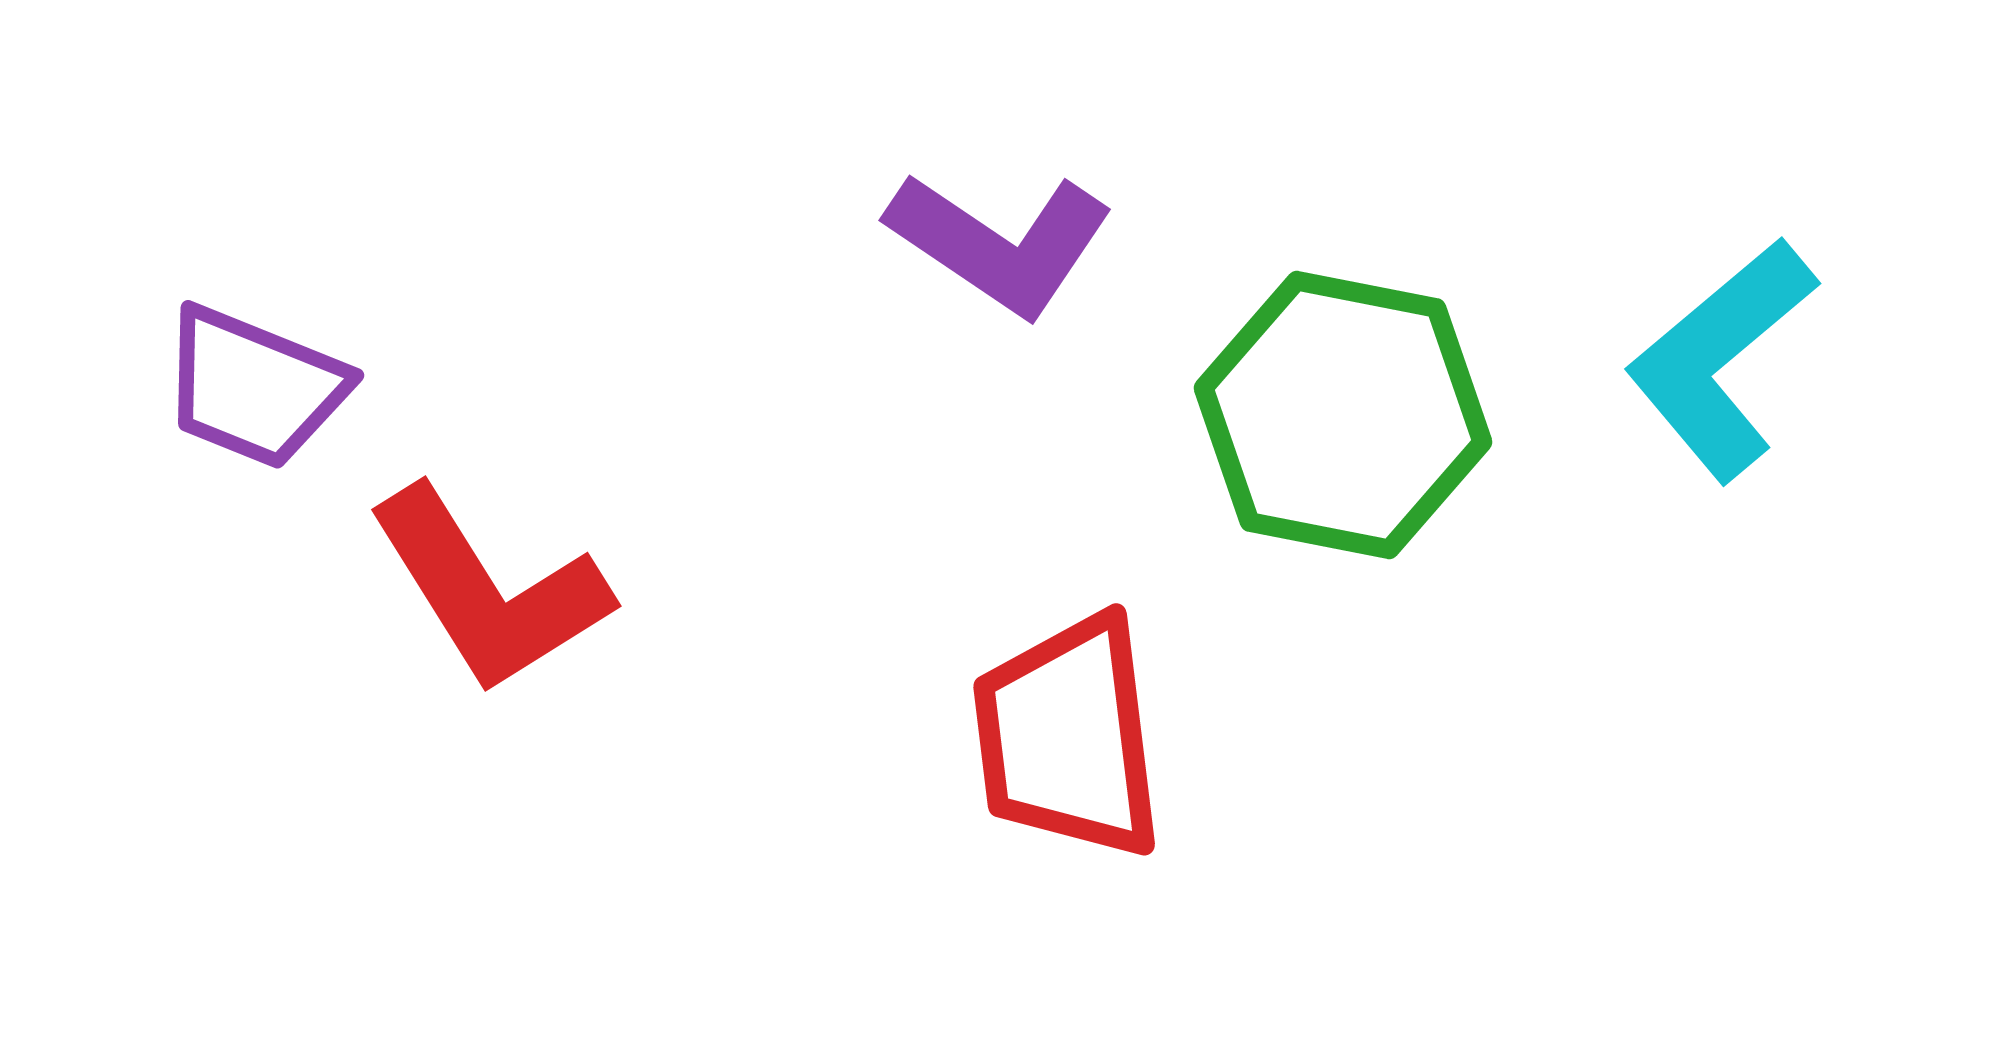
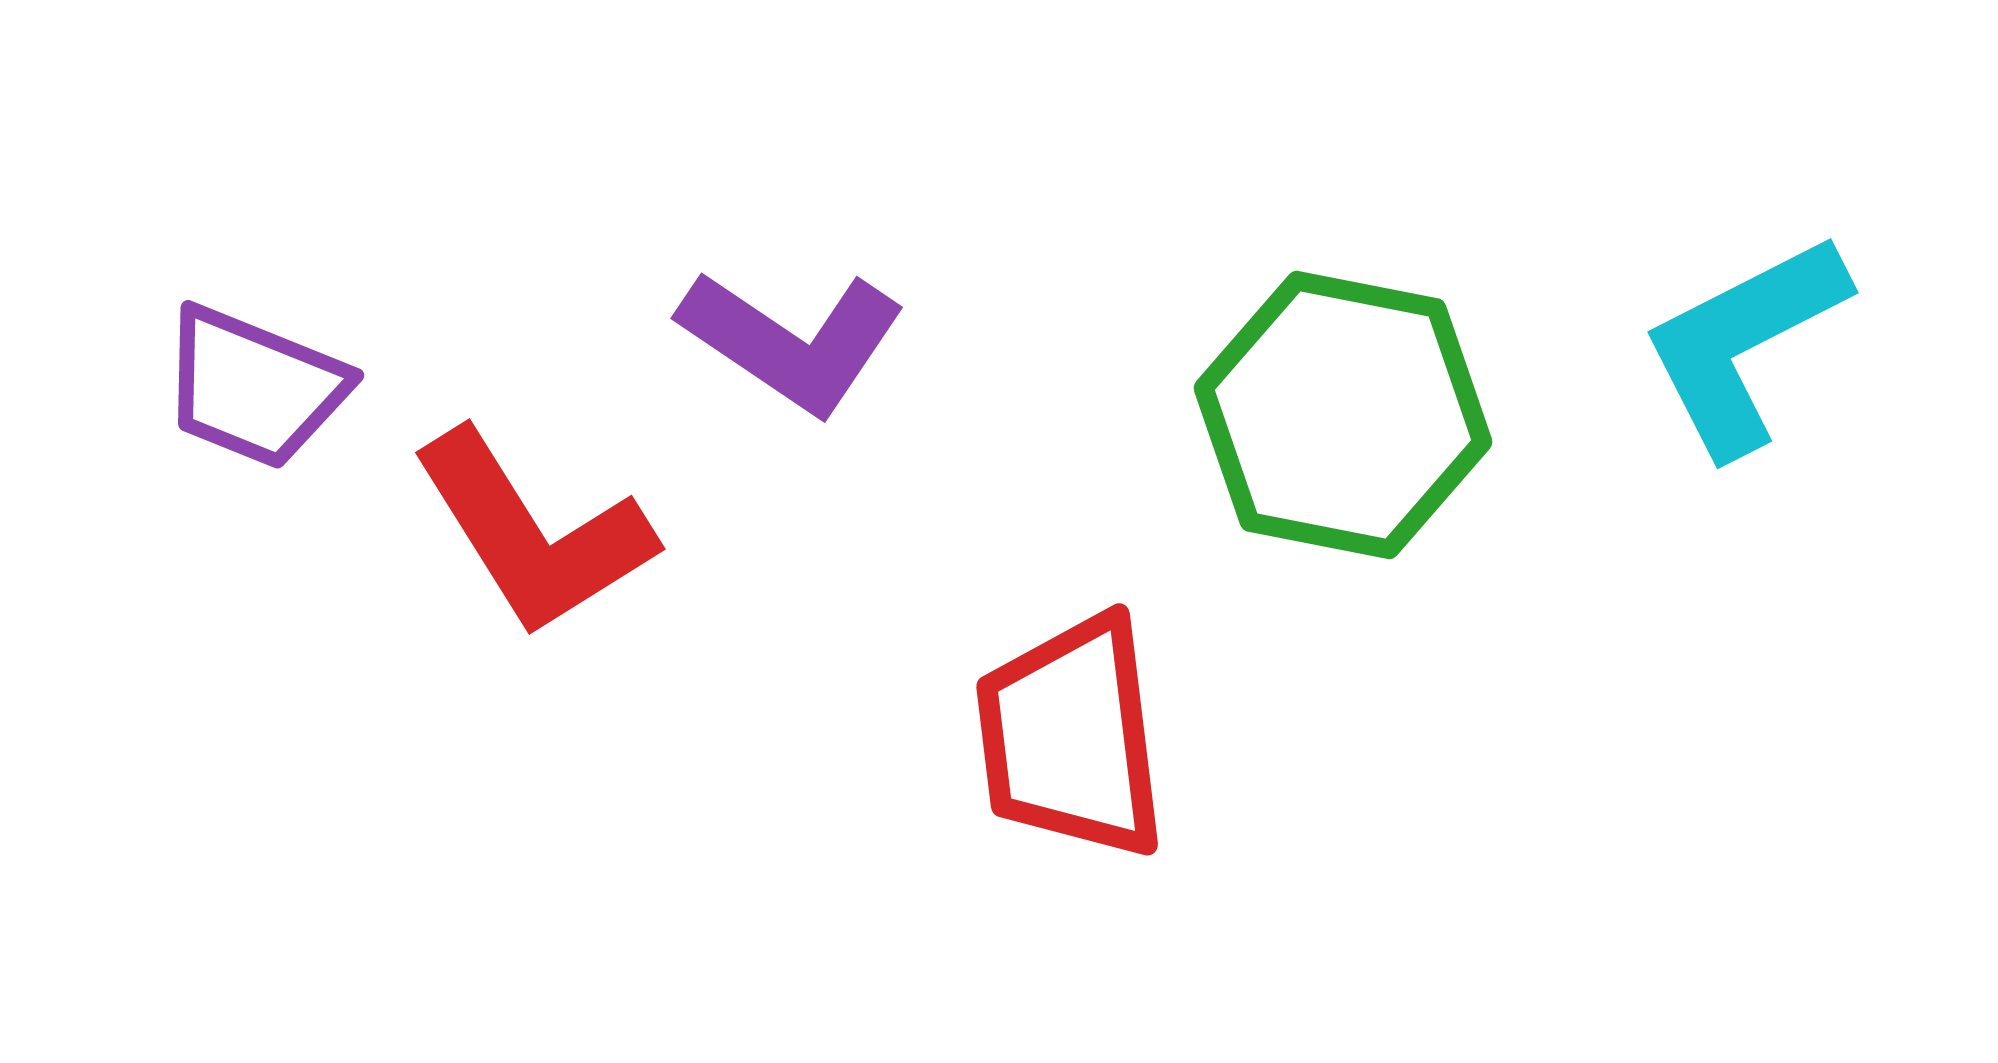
purple L-shape: moved 208 px left, 98 px down
cyan L-shape: moved 23 px right, 15 px up; rotated 13 degrees clockwise
red L-shape: moved 44 px right, 57 px up
red trapezoid: moved 3 px right
